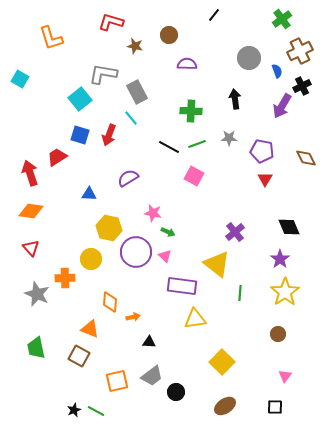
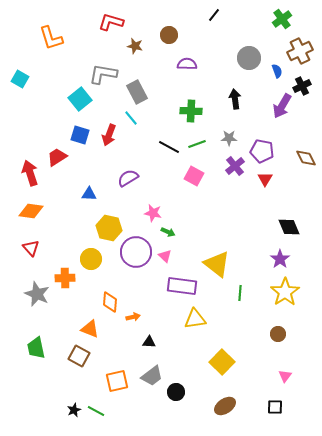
purple cross at (235, 232): moved 66 px up
